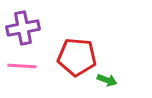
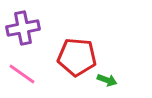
pink line: moved 8 px down; rotated 32 degrees clockwise
